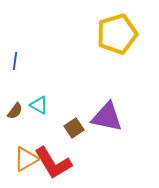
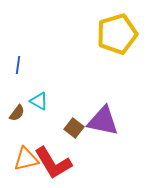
blue line: moved 3 px right, 4 px down
cyan triangle: moved 4 px up
brown semicircle: moved 2 px right, 2 px down
purple triangle: moved 4 px left, 4 px down
brown square: rotated 18 degrees counterclockwise
orange triangle: rotated 16 degrees clockwise
